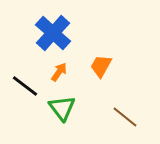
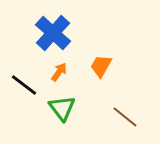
black line: moved 1 px left, 1 px up
